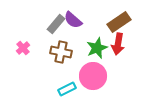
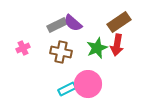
purple semicircle: moved 3 px down
gray rectangle: moved 1 px right, 1 px down; rotated 24 degrees clockwise
red arrow: moved 1 px left, 1 px down
pink cross: rotated 16 degrees clockwise
pink circle: moved 5 px left, 8 px down
